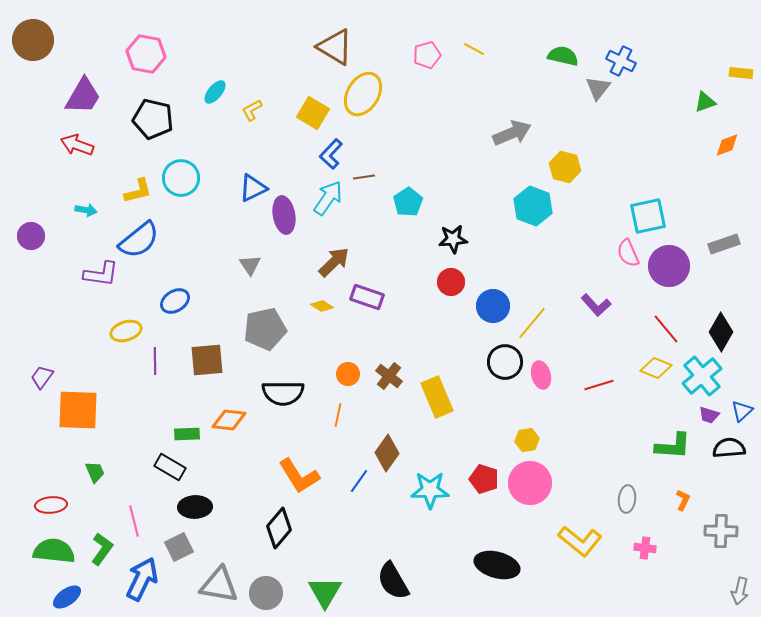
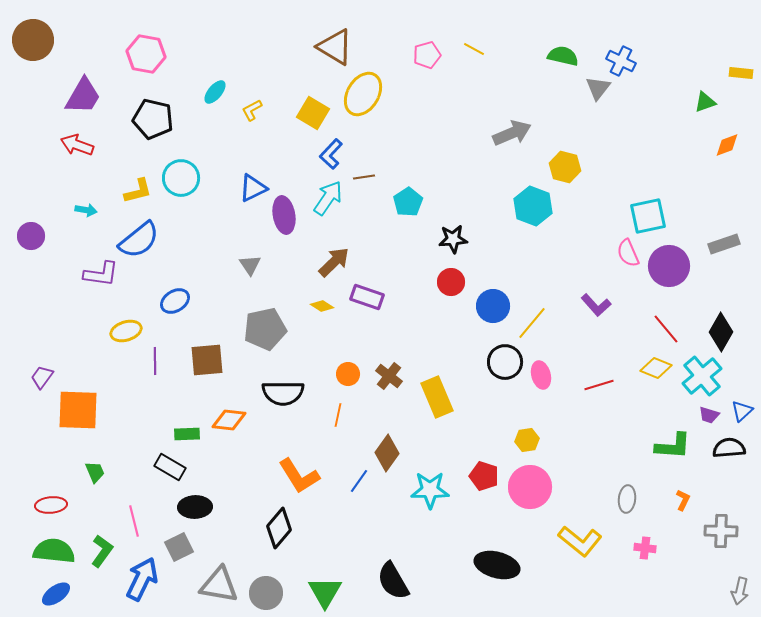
red pentagon at (484, 479): moved 3 px up
pink circle at (530, 483): moved 4 px down
green L-shape at (102, 549): moved 2 px down
blue ellipse at (67, 597): moved 11 px left, 3 px up
